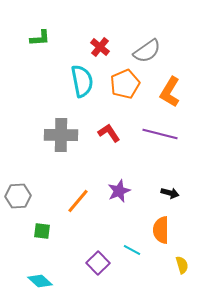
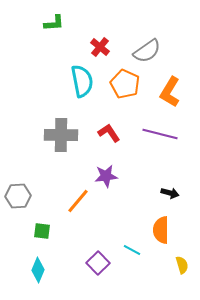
green L-shape: moved 14 px right, 15 px up
orange pentagon: rotated 24 degrees counterclockwise
purple star: moved 13 px left, 15 px up; rotated 15 degrees clockwise
cyan diamond: moved 2 px left, 11 px up; rotated 70 degrees clockwise
